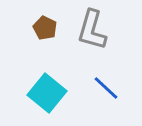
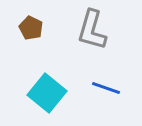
brown pentagon: moved 14 px left
blue line: rotated 24 degrees counterclockwise
